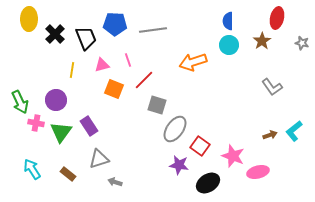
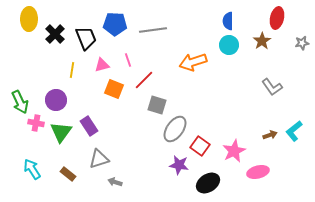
gray star: rotated 24 degrees counterclockwise
pink star: moved 1 px right, 5 px up; rotated 25 degrees clockwise
